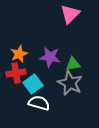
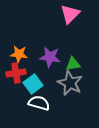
orange star: rotated 30 degrees clockwise
